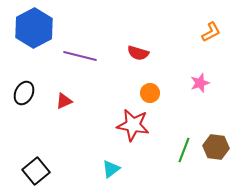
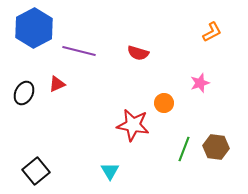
orange L-shape: moved 1 px right
purple line: moved 1 px left, 5 px up
orange circle: moved 14 px right, 10 px down
red triangle: moved 7 px left, 17 px up
green line: moved 1 px up
cyan triangle: moved 1 px left, 2 px down; rotated 24 degrees counterclockwise
